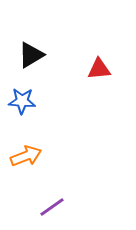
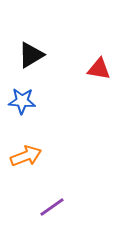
red triangle: rotated 15 degrees clockwise
